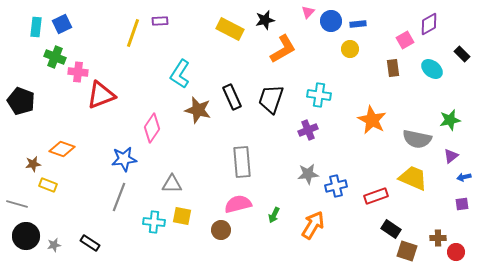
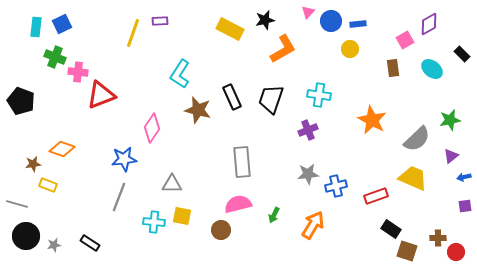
gray semicircle at (417, 139): rotated 56 degrees counterclockwise
purple square at (462, 204): moved 3 px right, 2 px down
